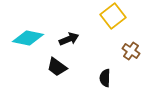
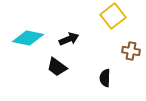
brown cross: rotated 24 degrees counterclockwise
